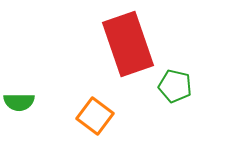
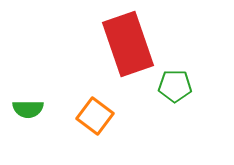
green pentagon: rotated 12 degrees counterclockwise
green semicircle: moved 9 px right, 7 px down
